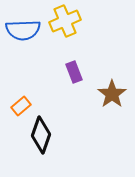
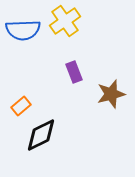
yellow cross: rotated 12 degrees counterclockwise
brown star: moved 1 px left; rotated 20 degrees clockwise
black diamond: rotated 45 degrees clockwise
